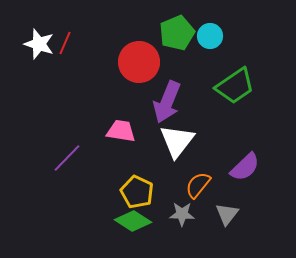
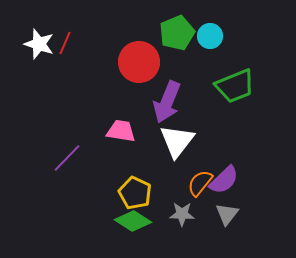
green trapezoid: rotated 12 degrees clockwise
purple semicircle: moved 21 px left, 13 px down
orange semicircle: moved 2 px right, 2 px up
yellow pentagon: moved 2 px left, 1 px down
